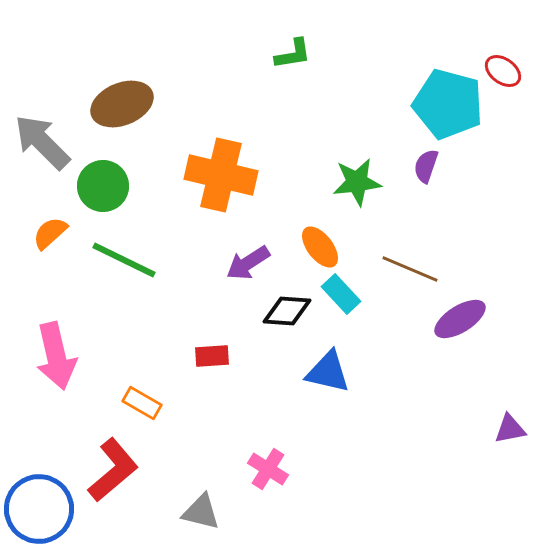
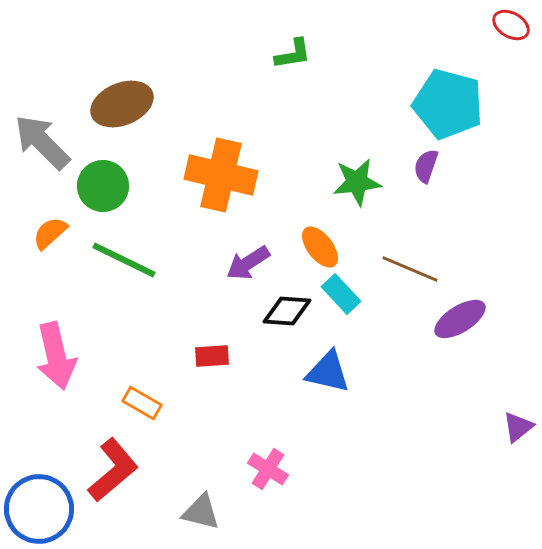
red ellipse: moved 8 px right, 46 px up; rotated 6 degrees counterclockwise
purple triangle: moved 8 px right, 2 px up; rotated 28 degrees counterclockwise
